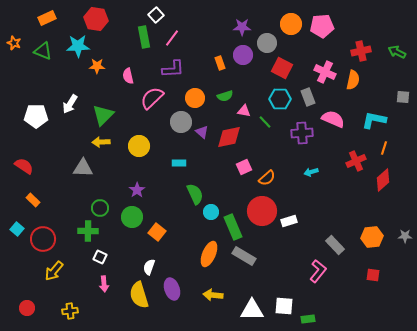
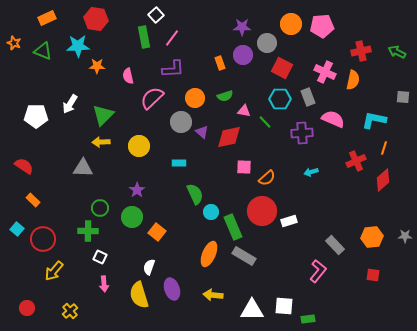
pink square at (244, 167): rotated 28 degrees clockwise
yellow cross at (70, 311): rotated 35 degrees counterclockwise
